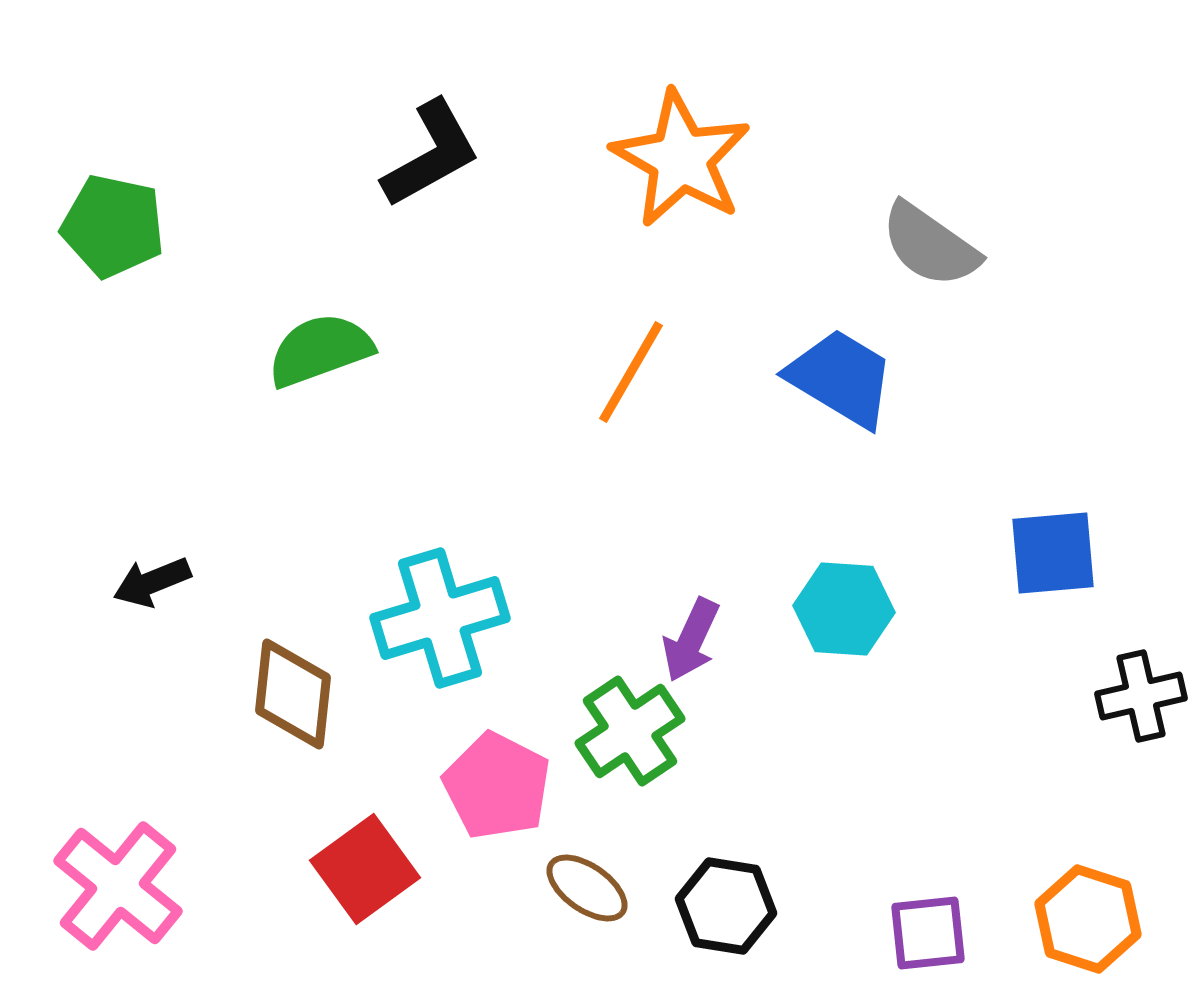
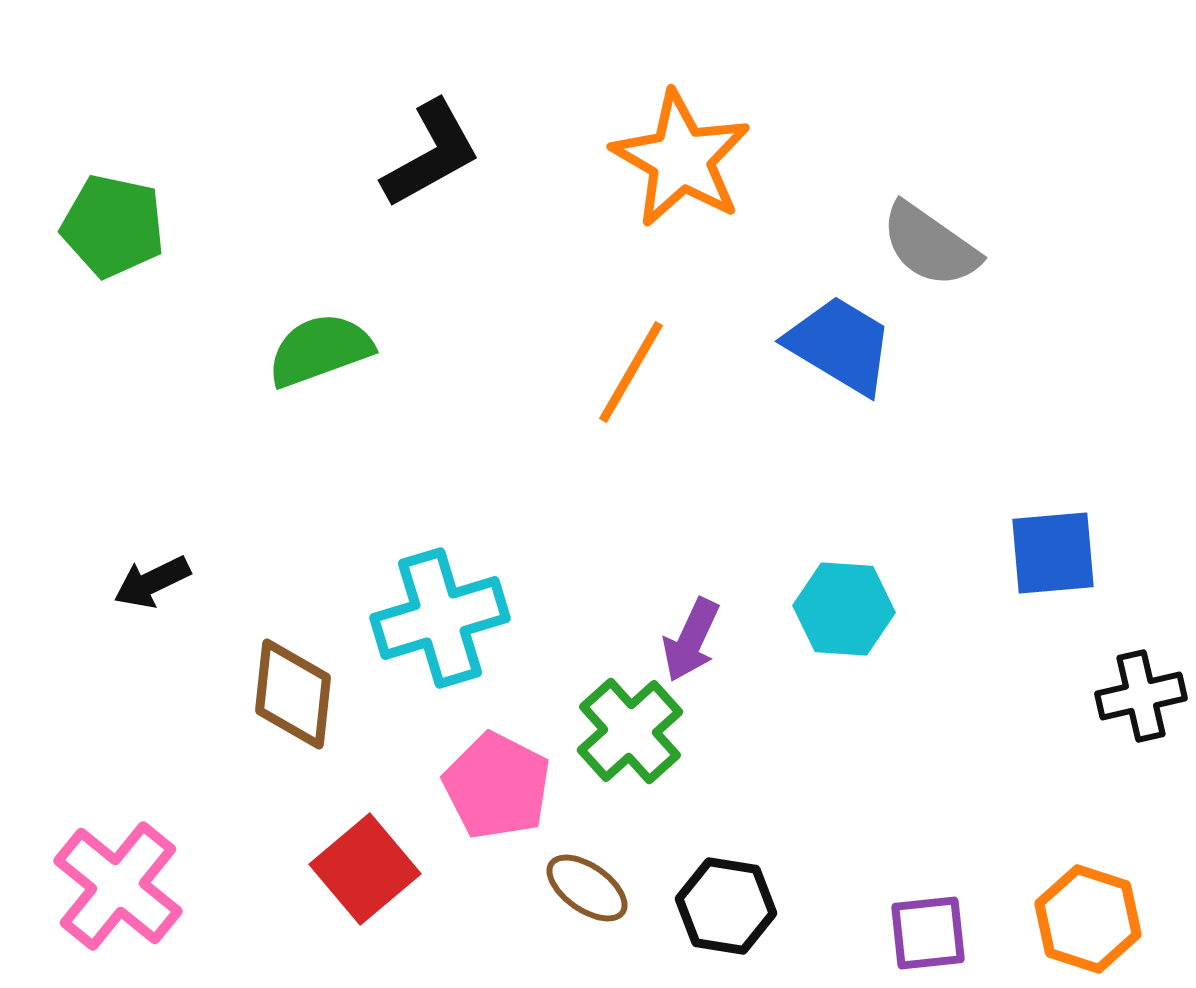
blue trapezoid: moved 1 px left, 33 px up
black arrow: rotated 4 degrees counterclockwise
green cross: rotated 8 degrees counterclockwise
red square: rotated 4 degrees counterclockwise
